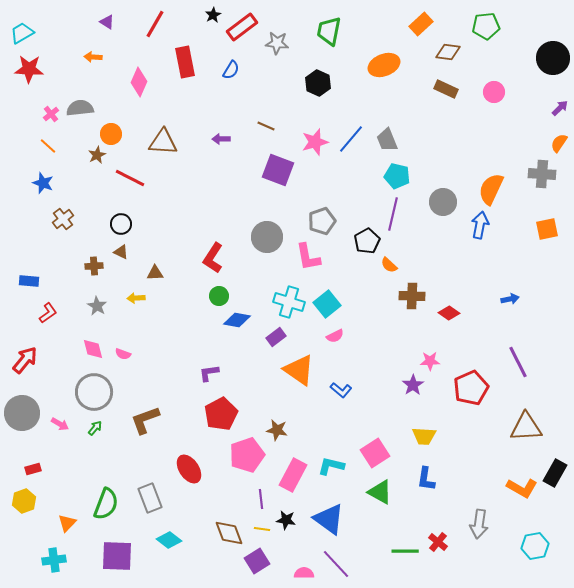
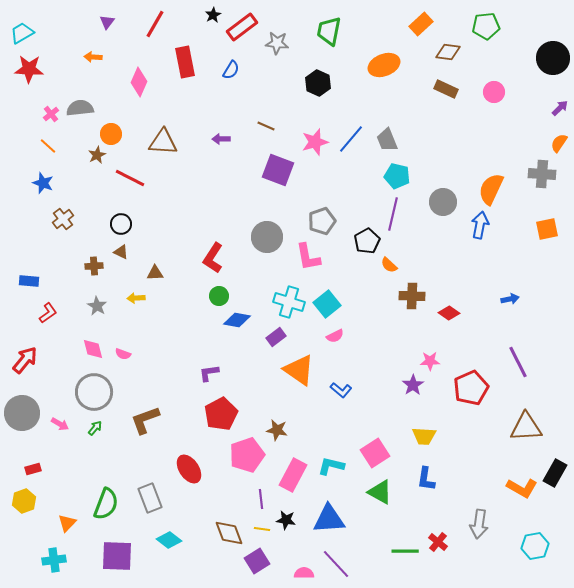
purple triangle at (107, 22): rotated 35 degrees clockwise
blue triangle at (329, 519): rotated 40 degrees counterclockwise
